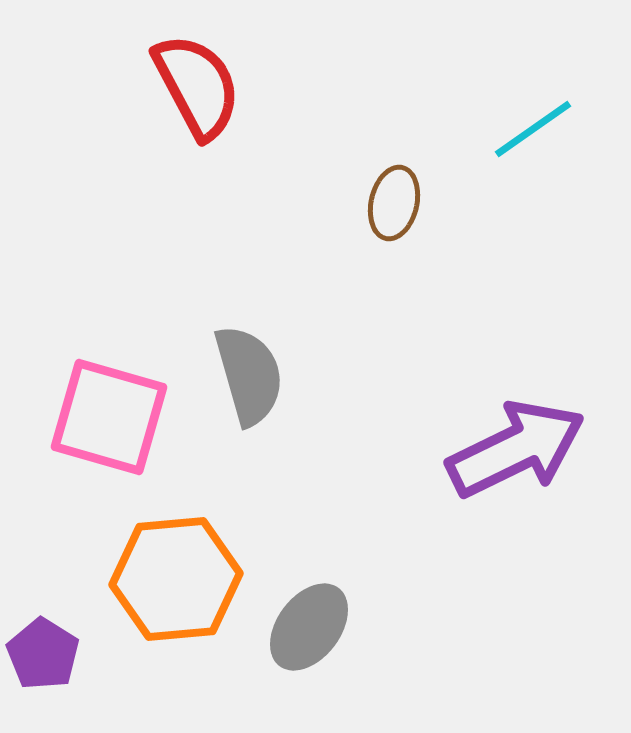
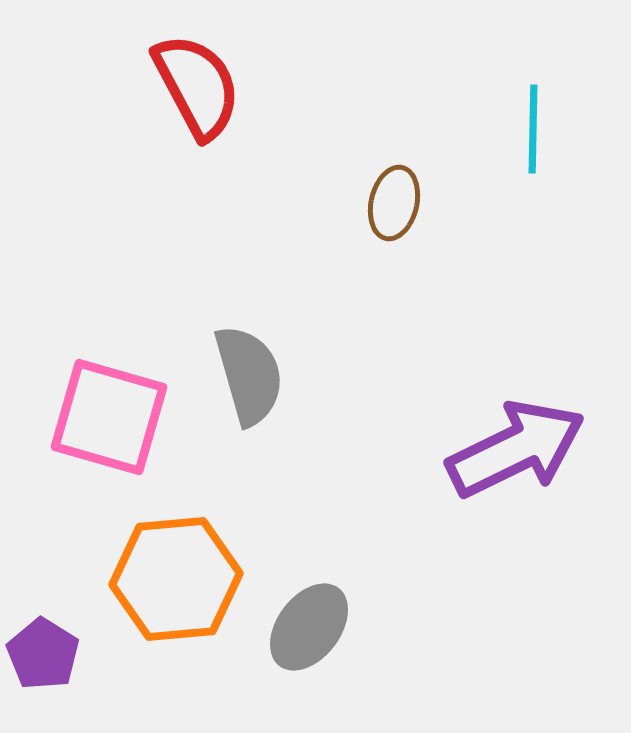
cyan line: rotated 54 degrees counterclockwise
